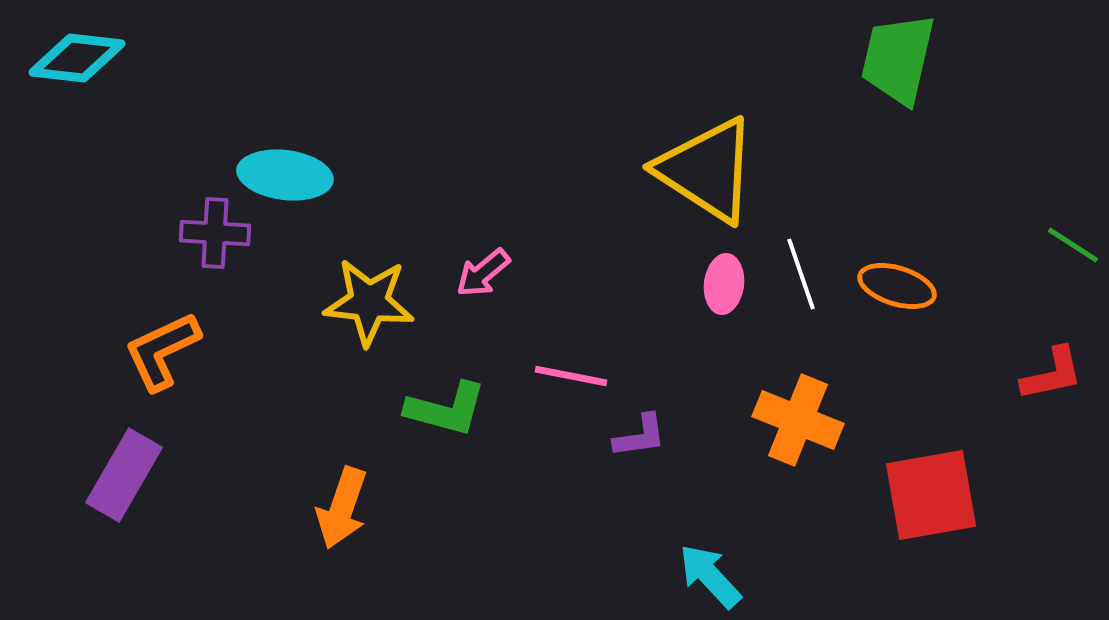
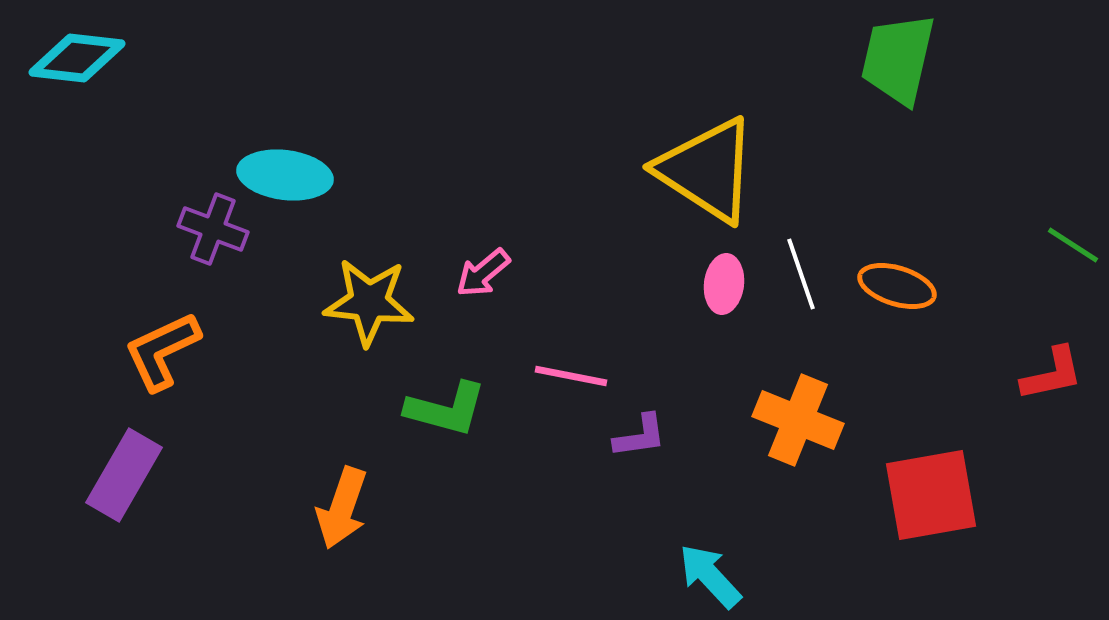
purple cross: moved 2 px left, 4 px up; rotated 18 degrees clockwise
